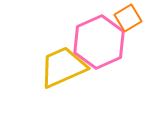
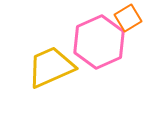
yellow trapezoid: moved 12 px left
